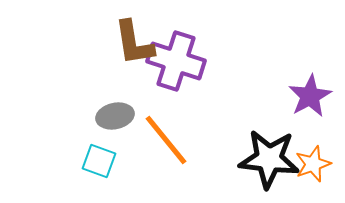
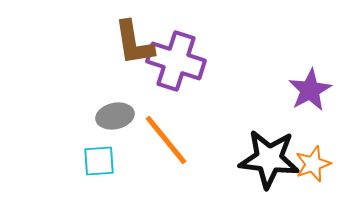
purple star: moved 6 px up
cyan square: rotated 24 degrees counterclockwise
